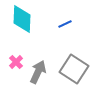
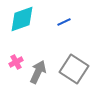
cyan diamond: rotated 68 degrees clockwise
blue line: moved 1 px left, 2 px up
pink cross: rotated 16 degrees clockwise
